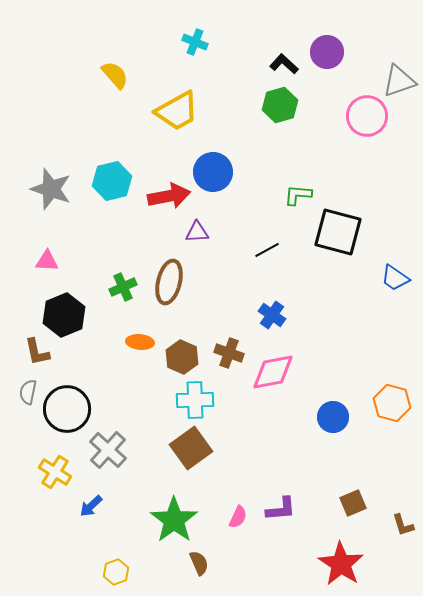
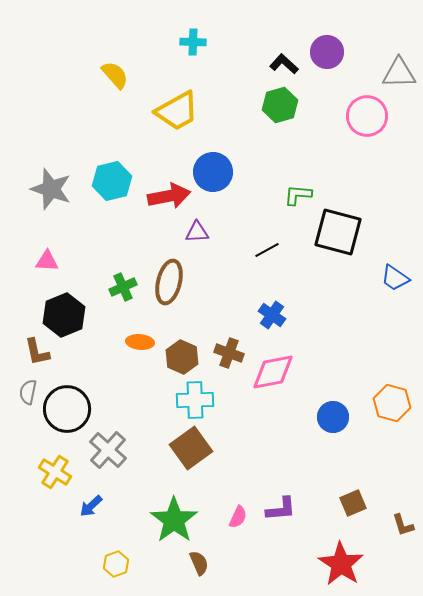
cyan cross at (195, 42): moved 2 px left; rotated 20 degrees counterclockwise
gray triangle at (399, 81): moved 8 px up; rotated 18 degrees clockwise
yellow hexagon at (116, 572): moved 8 px up
